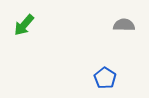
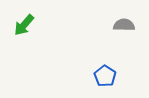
blue pentagon: moved 2 px up
